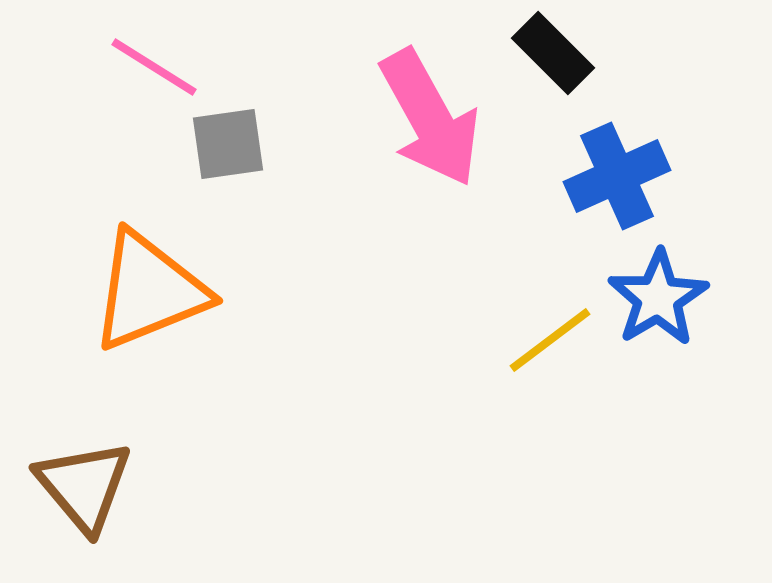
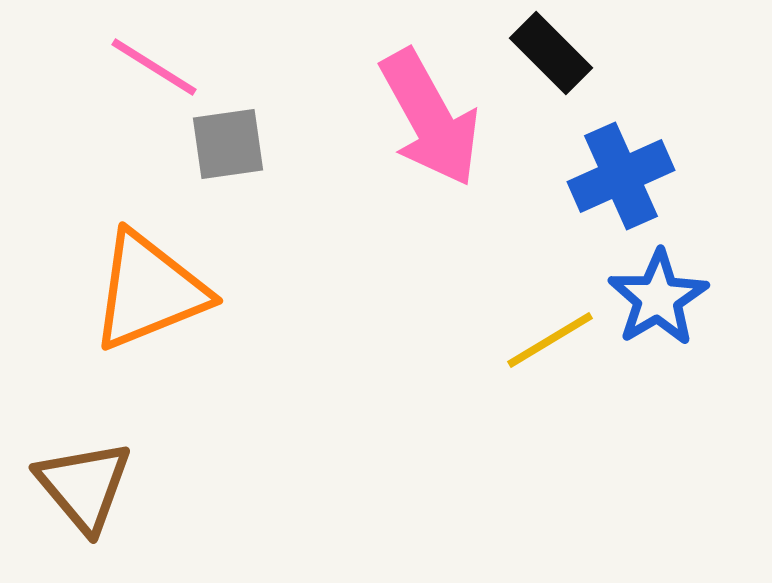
black rectangle: moved 2 px left
blue cross: moved 4 px right
yellow line: rotated 6 degrees clockwise
